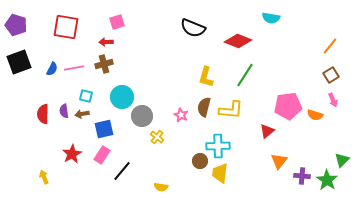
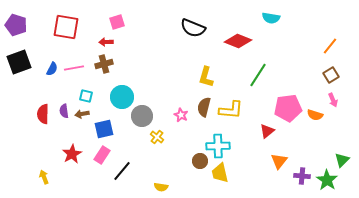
green line at (245, 75): moved 13 px right
pink pentagon at (288, 106): moved 2 px down
yellow trapezoid at (220, 173): rotated 20 degrees counterclockwise
